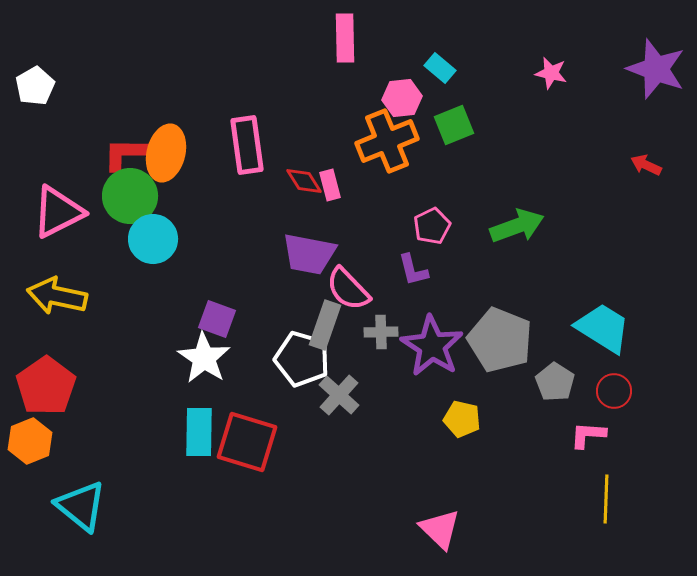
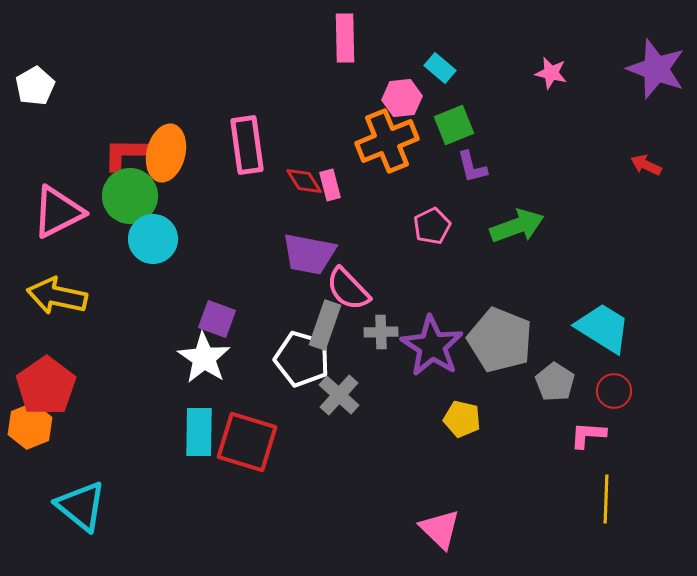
purple L-shape at (413, 270): moved 59 px right, 103 px up
orange hexagon at (30, 441): moved 15 px up
